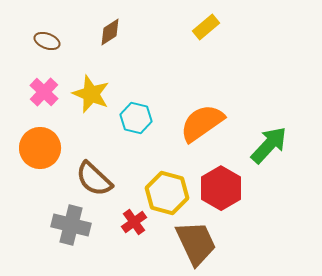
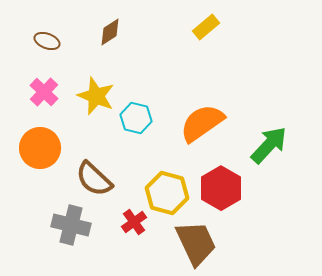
yellow star: moved 5 px right, 2 px down
